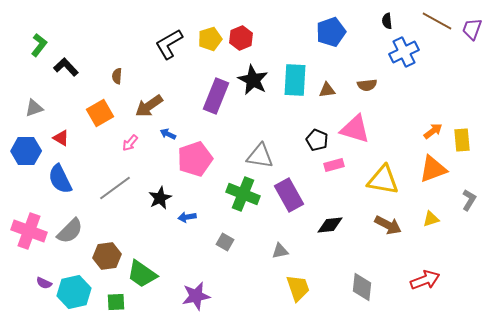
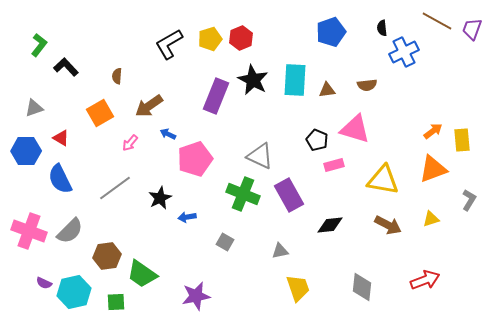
black semicircle at (387, 21): moved 5 px left, 7 px down
gray triangle at (260, 156): rotated 16 degrees clockwise
